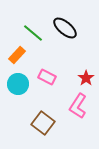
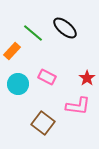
orange rectangle: moved 5 px left, 4 px up
red star: moved 1 px right
pink L-shape: rotated 115 degrees counterclockwise
